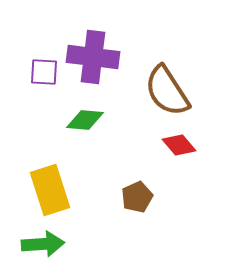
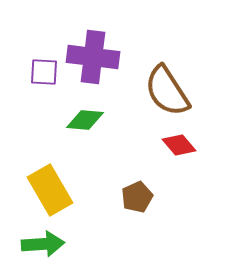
yellow rectangle: rotated 12 degrees counterclockwise
